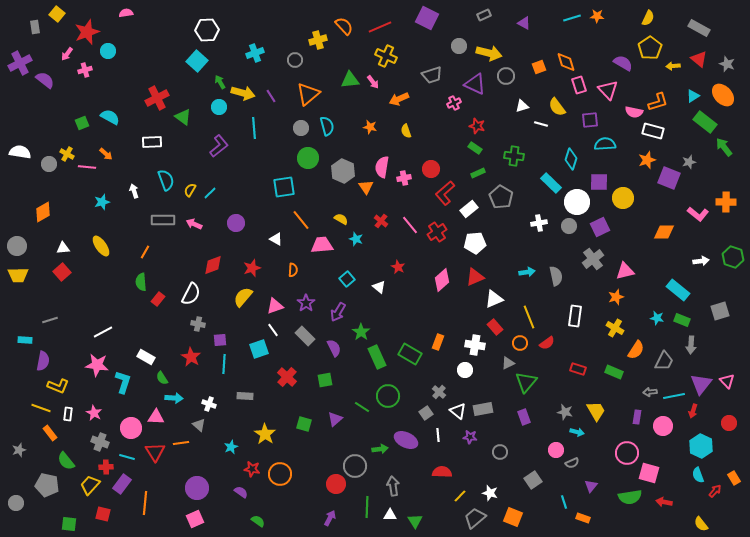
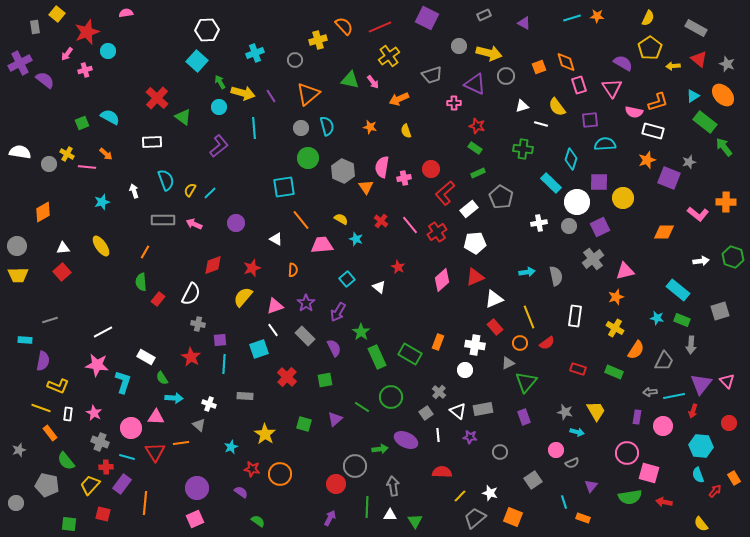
gray rectangle at (699, 28): moved 3 px left
yellow cross at (386, 56): moved 3 px right; rotated 30 degrees clockwise
green triangle at (350, 80): rotated 18 degrees clockwise
pink triangle at (608, 90): moved 4 px right, 2 px up; rotated 10 degrees clockwise
red cross at (157, 98): rotated 20 degrees counterclockwise
pink cross at (454, 103): rotated 24 degrees clockwise
green cross at (514, 156): moved 9 px right, 7 px up
green circle at (388, 396): moved 3 px right, 1 px down
cyan hexagon at (701, 446): rotated 20 degrees counterclockwise
